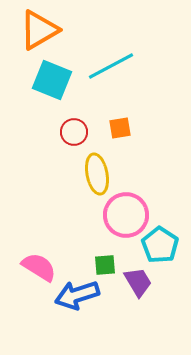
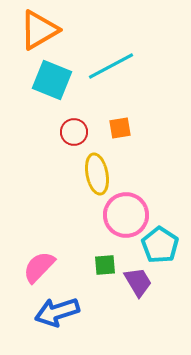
pink semicircle: rotated 78 degrees counterclockwise
blue arrow: moved 20 px left, 17 px down
